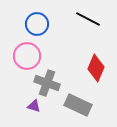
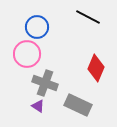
black line: moved 2 px up
blue circle: moved 3 px down
pink circle: moved 2 px up
gray cross: moved 2 px left
purple triangle: moved 4 px right; rotated 16 degrees clockwise
